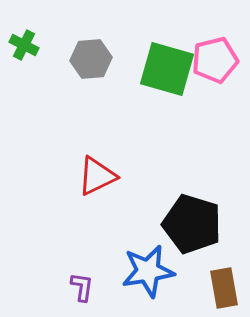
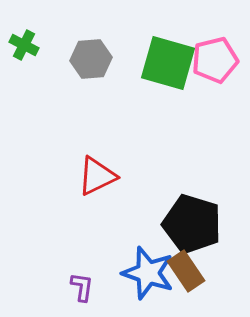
green square: moved 1 px right, 6 px up
blue star: moved 2 px down; rotated 28 degrees clockwise
brown rectangle: moved 38 px left, 17 px up; rotated 24 degrees counterclockwise
